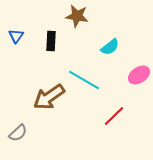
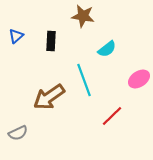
brown star: moved 6 px right
blue triangle: rotated 14 degrees clockwise
cyan semicircle: moved 3 px left, 2 px down
pink ellipse: moved 4 px down
cyan line: rotated 40 degrees clockwise
red line: moved 2 px left
gray semicircle: rotated 18 degrees clockwise
